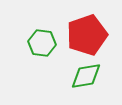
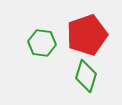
green diamond: rotated 64 degrees counterclockwise
